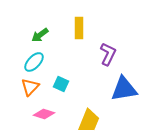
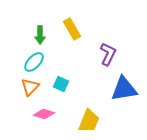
yellow rectangle: moved 7 px left, 1 px down; rotated 30 degrees counterclockwise
green arrow: rotated 54 degrees counterclockwise
